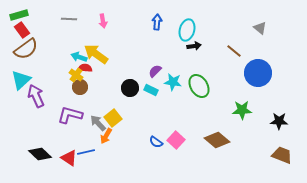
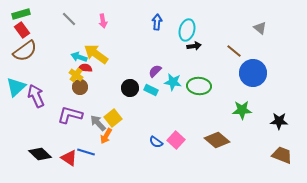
green rectangle: moved 2 px right, 1 px up
gray line: rotated 42 degrees clockwise
brown semicircle: moved 1 px left, 2 px down
blue circle: moved 5 px left
cyan triangle: moved 5 px left, 7 px down
green ellipse: rotated 55 degrees counterclockwise
blue line: rotated 30 degrees clockwise
